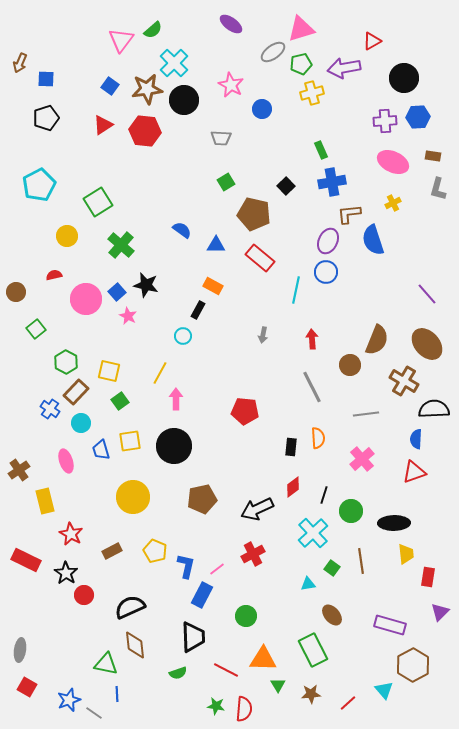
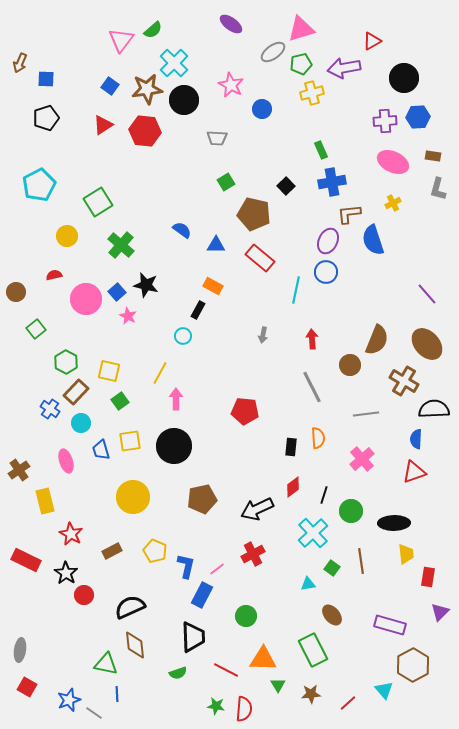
gray trapezoid at (221, 138): moved 4 px left
